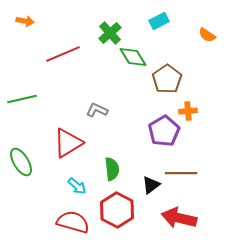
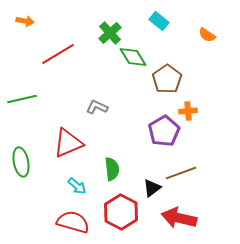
cyan rectangle: rotated 66 degrees clockwise
red line: moved 5 px left; rotated 8 degrees counterclockwise
gray L-shape: moved 3 px up
red triangle: rotated 8 degrees clockwise
green ellipse: rotated 20 degrees clockwise
brown line: rotated 20 degrees counterclockwise
black triangle: moved 1 px right, 3 px down
red hexagon: moved 4 px right, 2 px down
